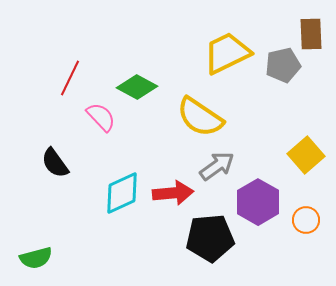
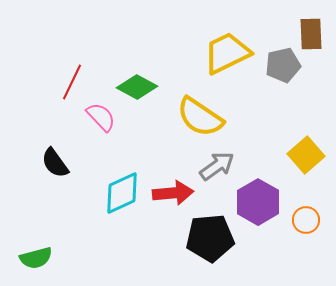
red line: moved 2 px right, 4 px down
